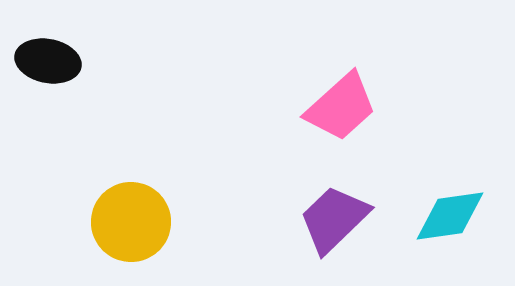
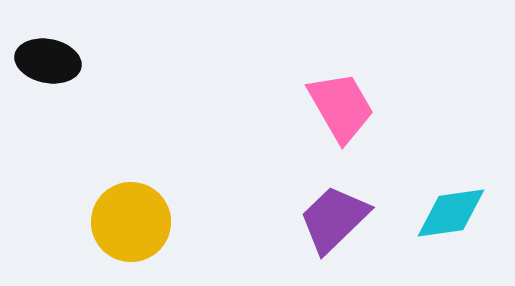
pink trapezoid: rotated 78 degrees counterclockwise
cyan diamond: moved 1 px right, 3 px up
